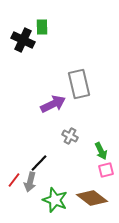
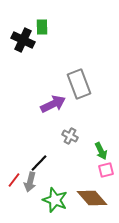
gray rectangle: rotated 8 degrees counterclockwise
brown diamond: rotated 12 degrees clockwise
